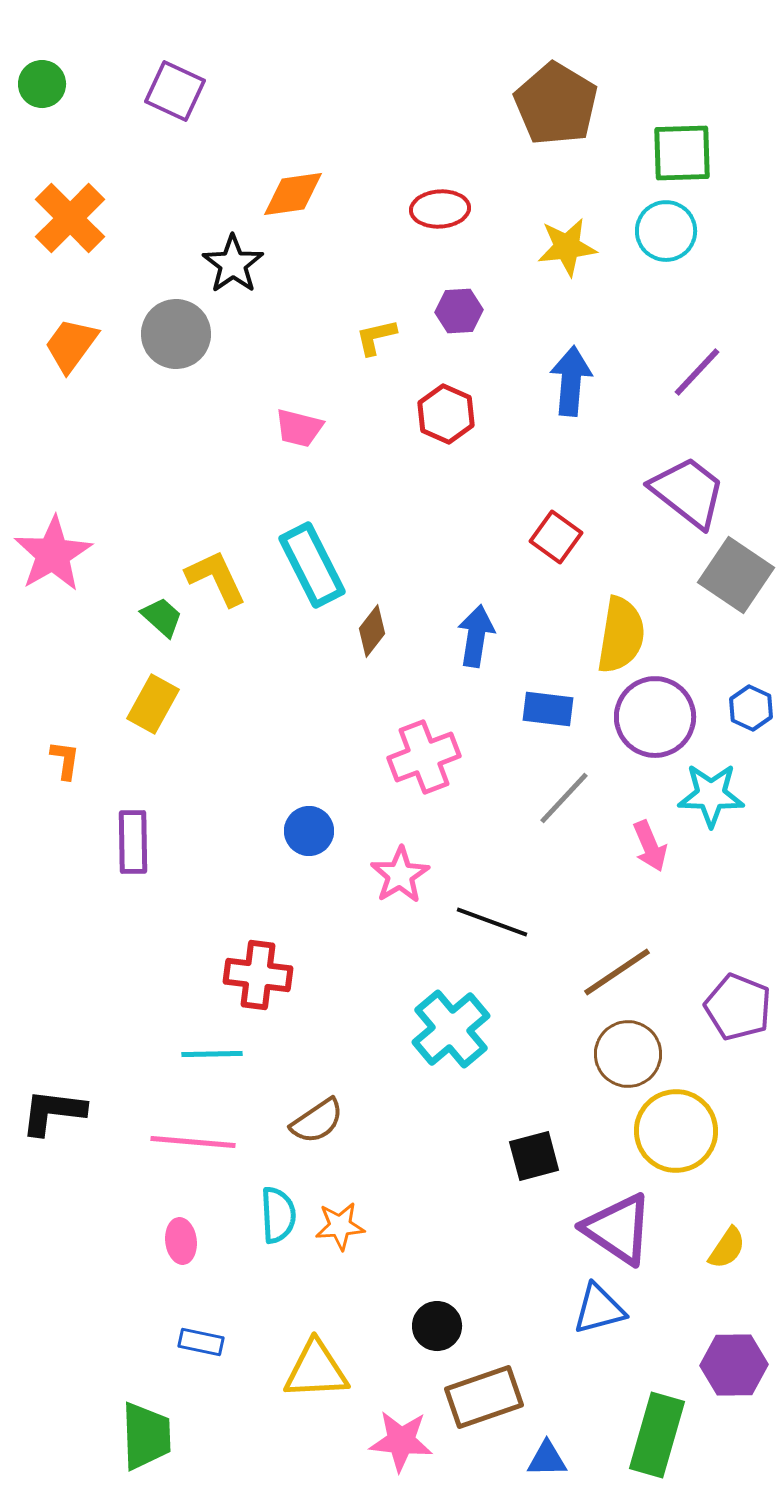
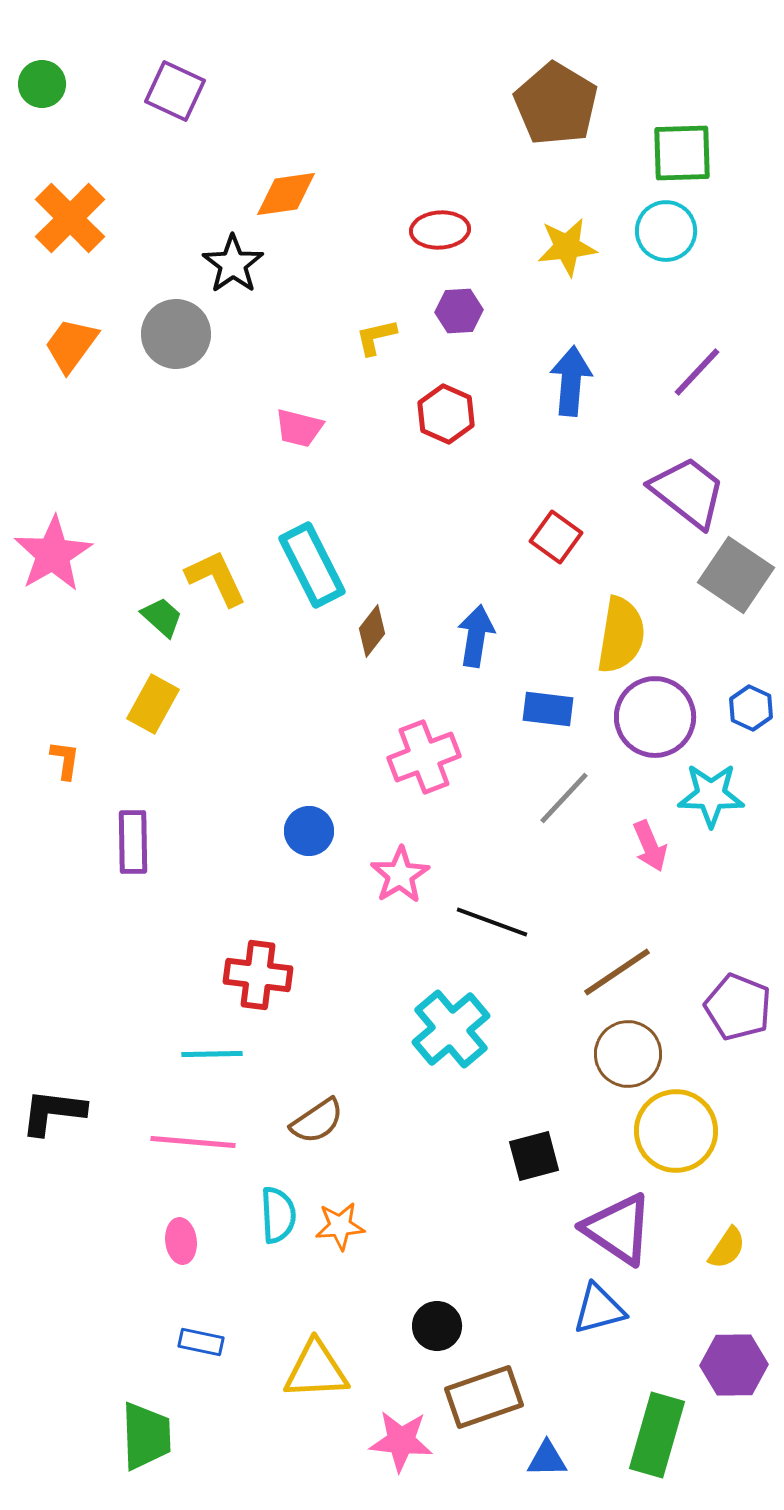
orange diamond at (293, 194): moved 7 px left
red ellipse at (440, 209): moved 21 px down
